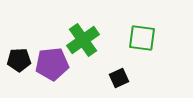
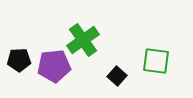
green square: moved 14 px right, 23 px down
purple pentagon: moved 2 px right, 2 px down
black square: moved 2 px left, 2 px up; rotated 24 degrees counterclockwise
